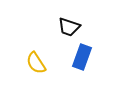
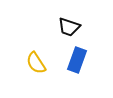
blue rectangle: moved 5 px left, 3 px down
